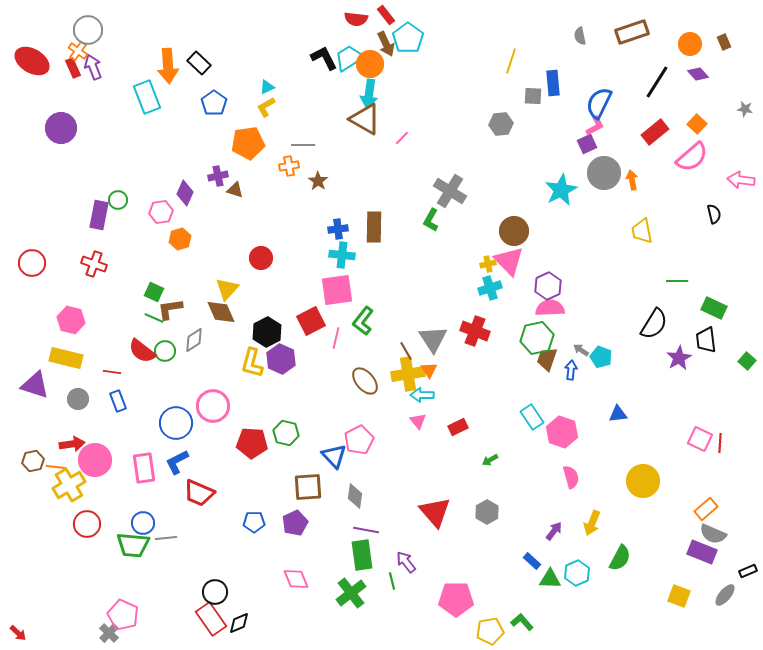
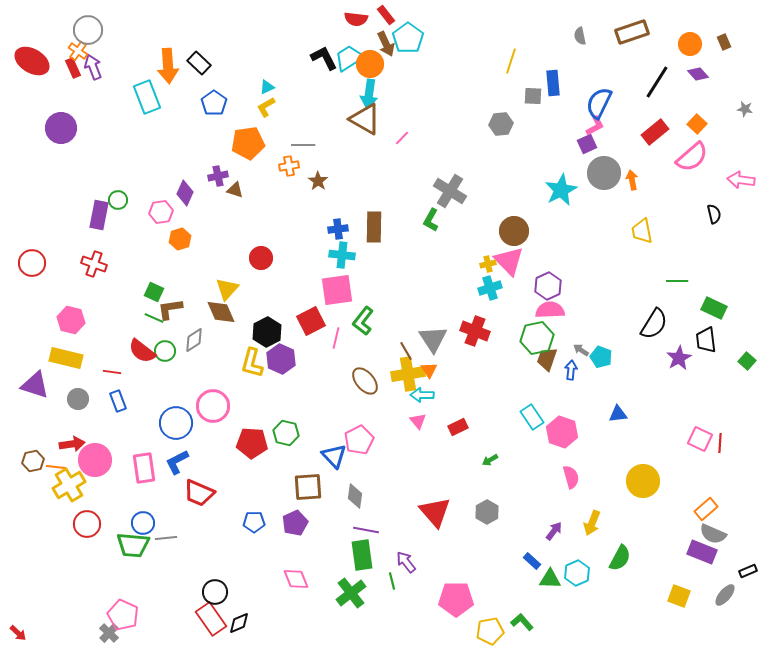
pink semicircle at (550, 308): moved 2 px down
